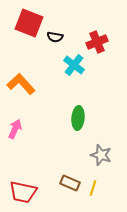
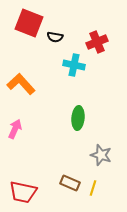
cyan cross: rotated 25 degrees counterclockwise
